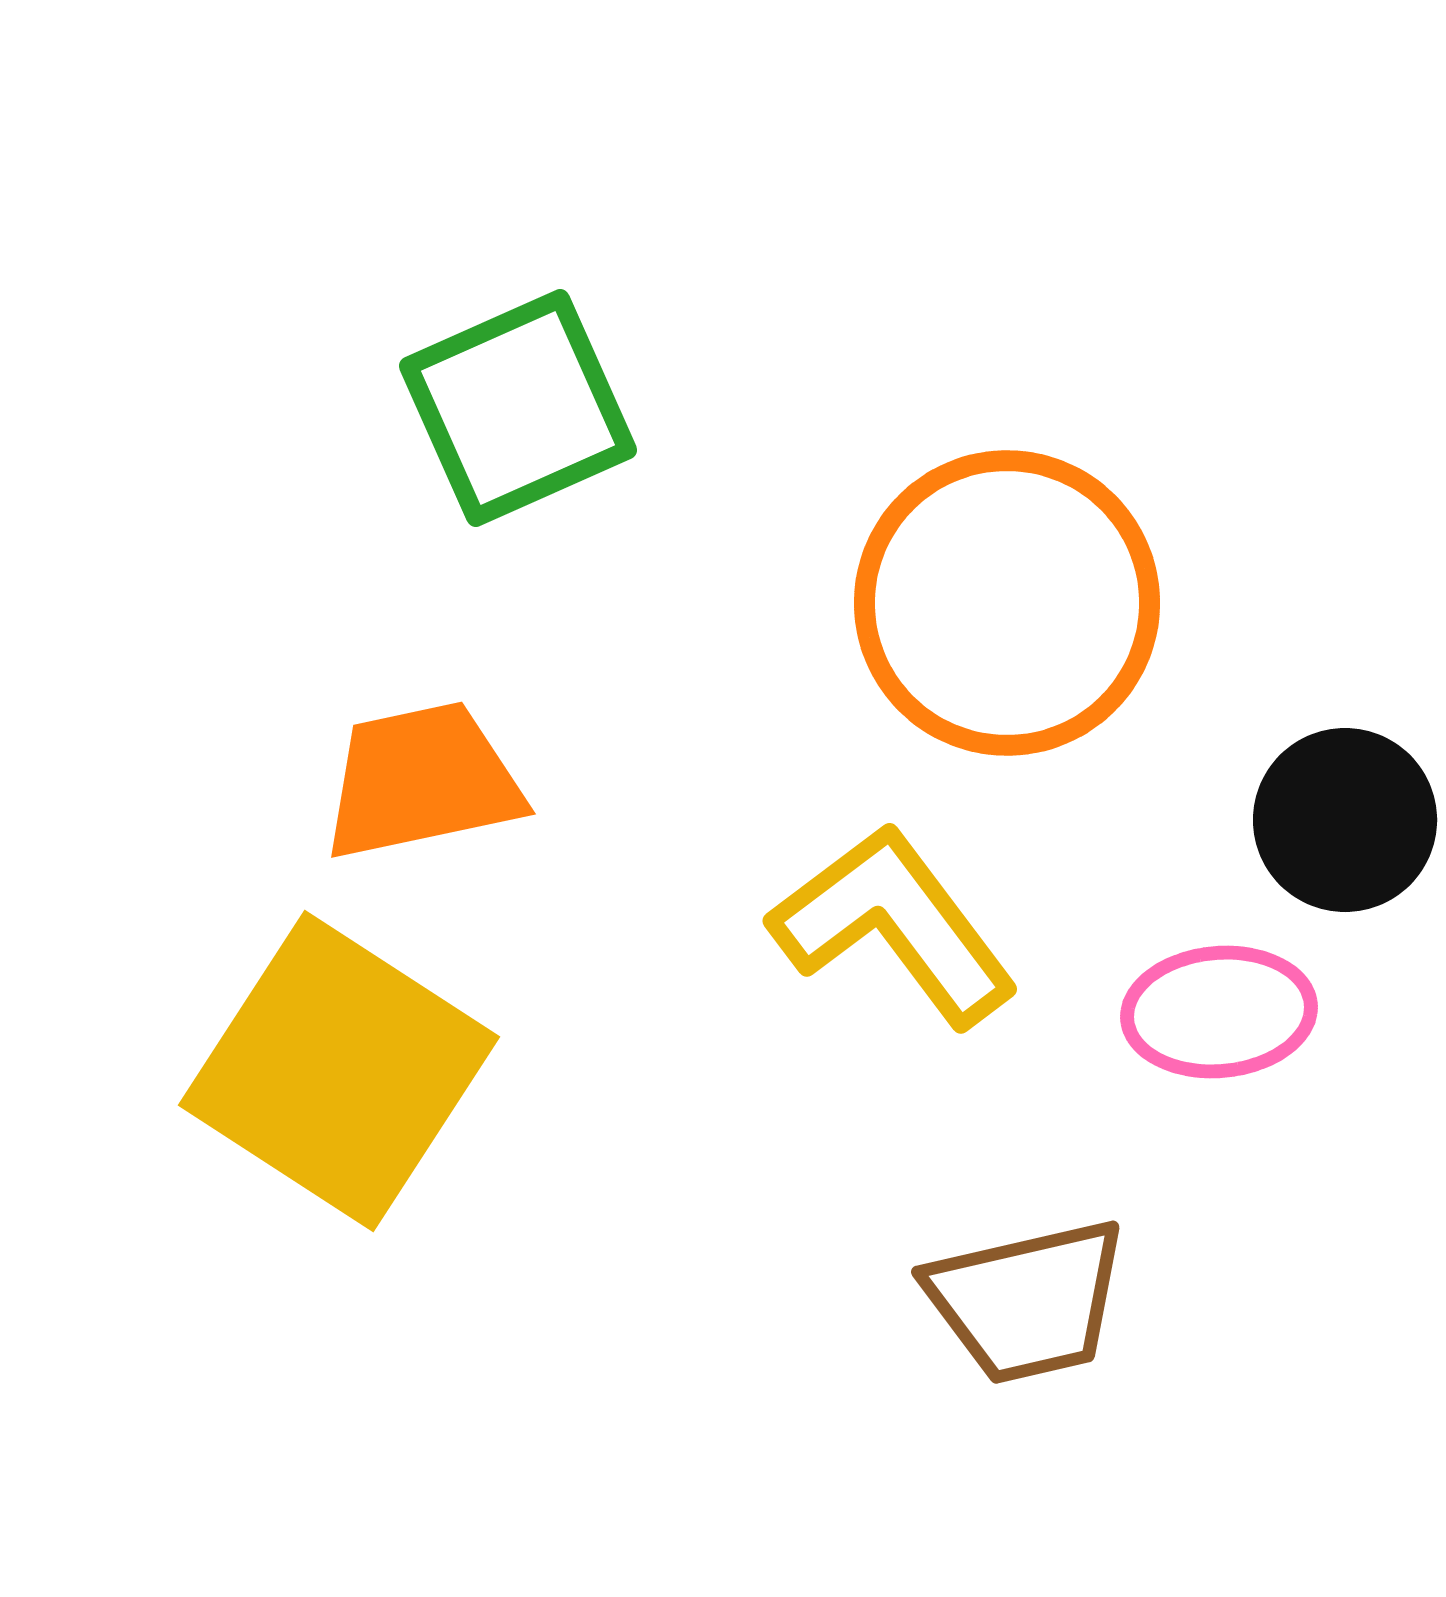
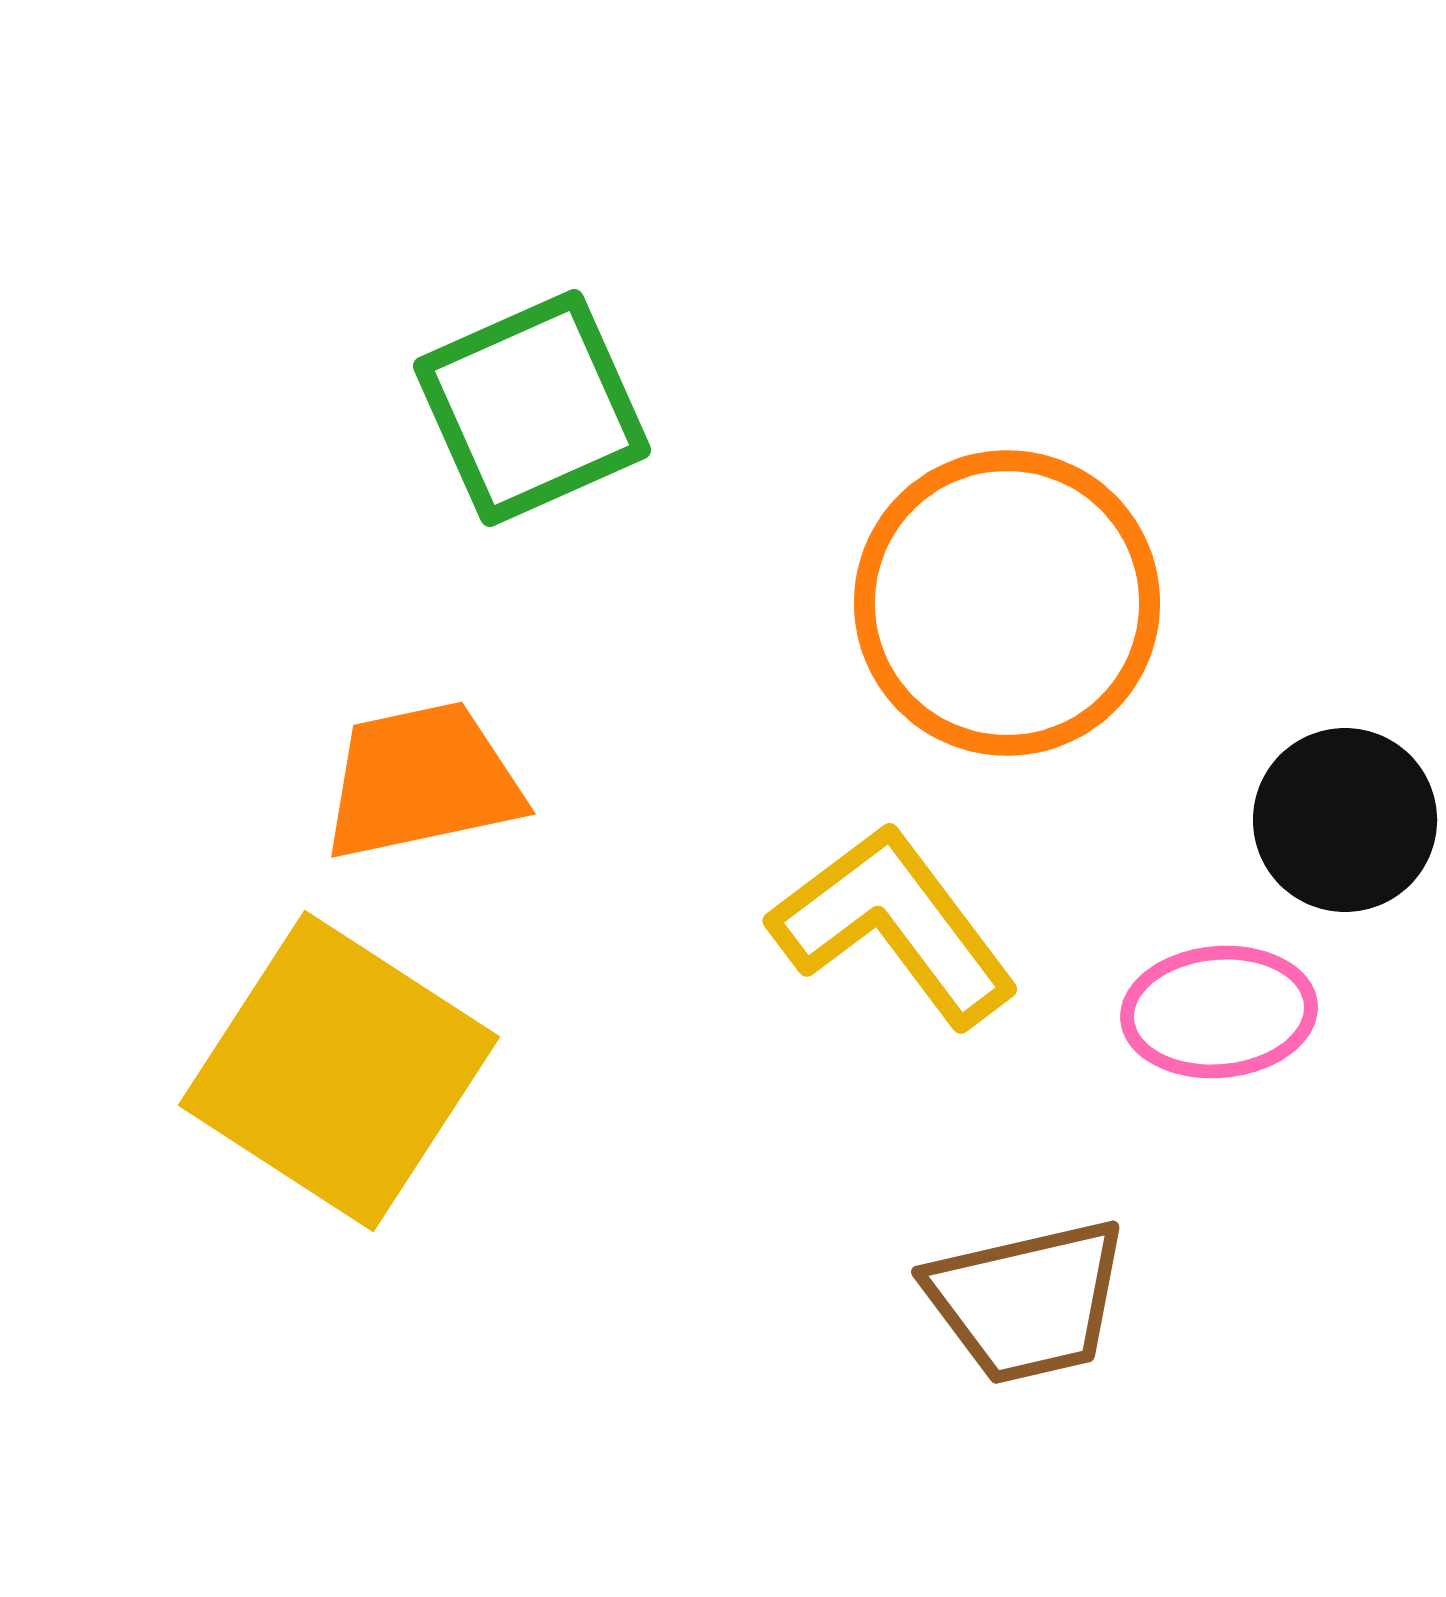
green square: moved 14 px right
